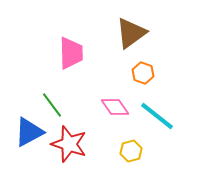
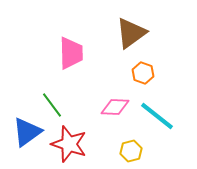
pink diamond: rotated 52 degrees counterclockwise
blue triangle: moved 2 px left; rotated 8 degrees counterclockwise
